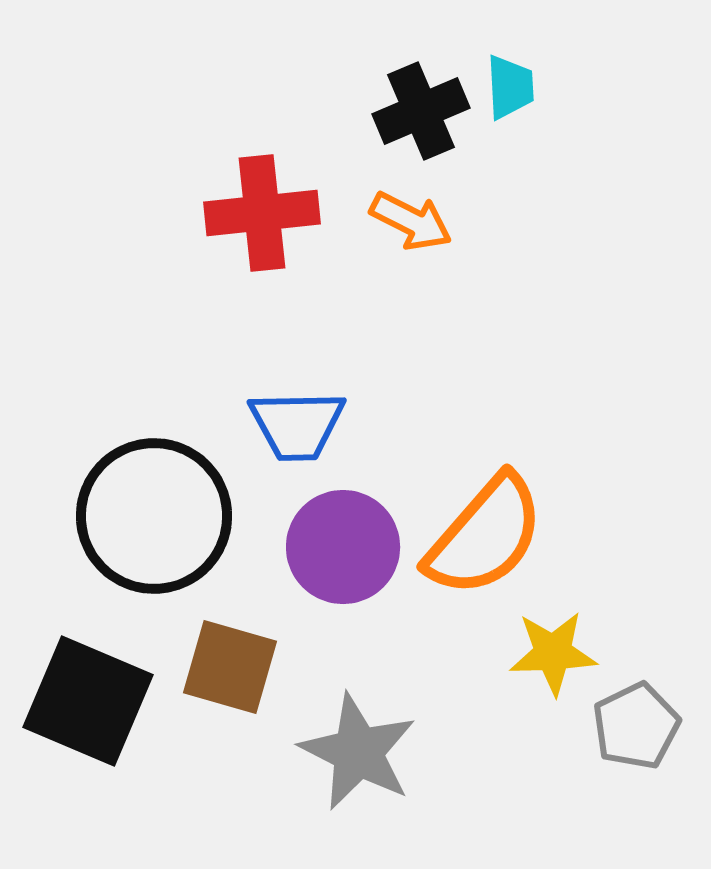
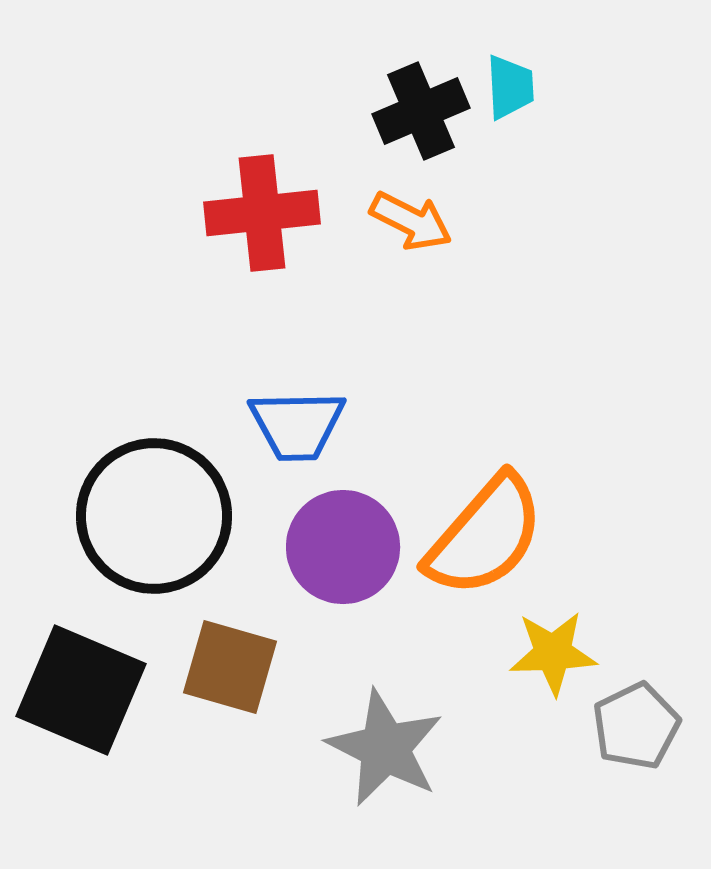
black square: moved 7 px left, 11 px up
gray star: moved 27 px right, 4 px up
